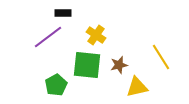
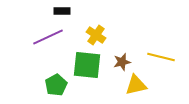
black rectangle: moved 1 px left, 2 px up
purple line: rotated 12 degrees clockwise
yellow line: rotated 44 degrees counterclockwise
brown star: moved 3 px right, 3 px up
yellow triangle: moved 1 px left, 2 px up
